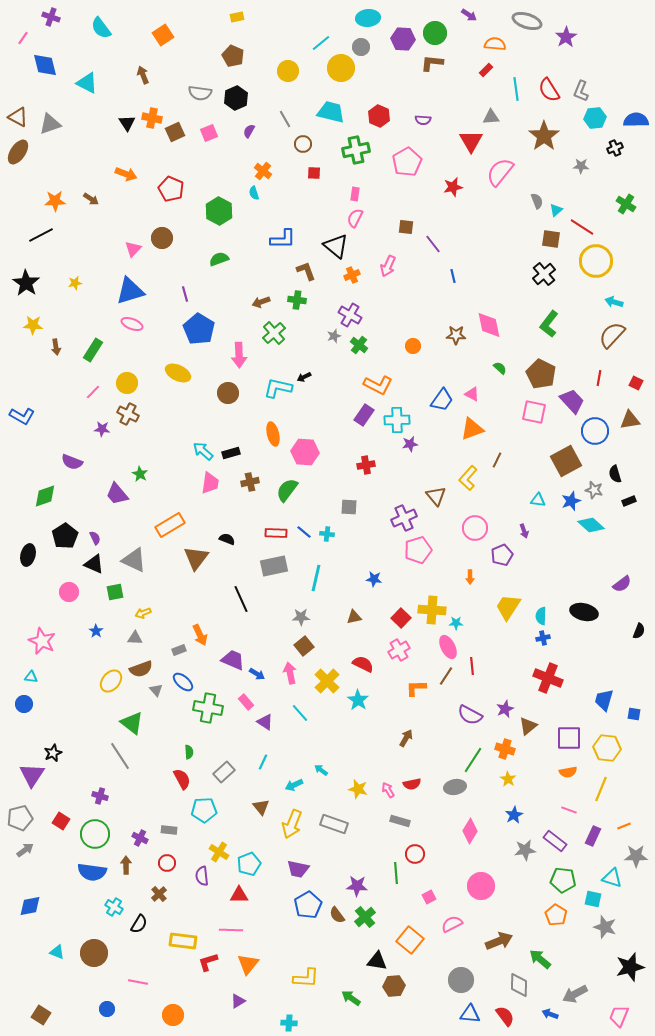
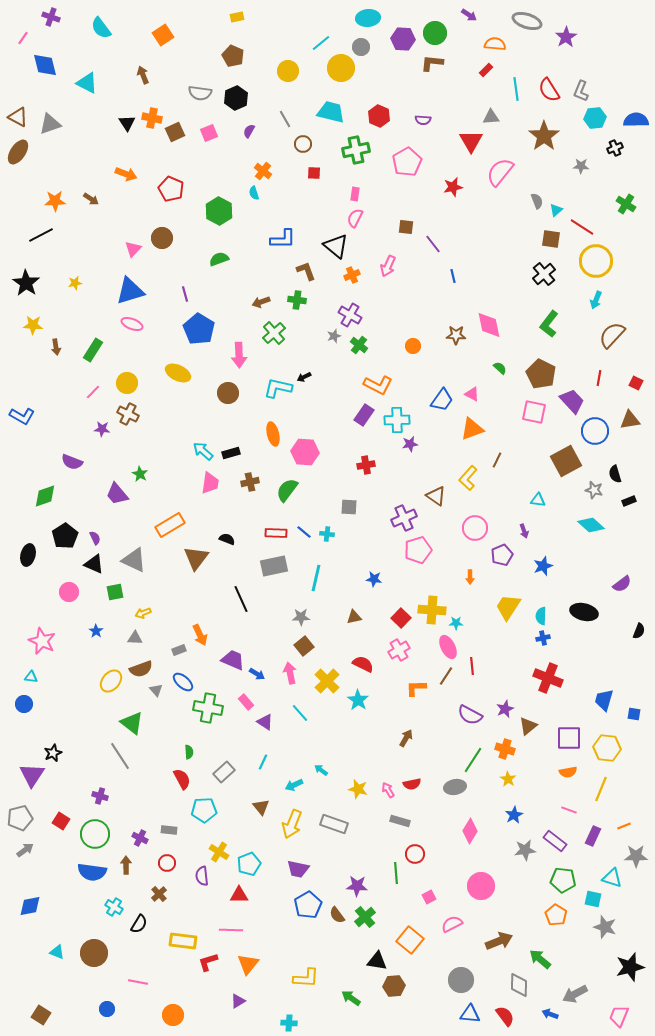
cyan arrow at (614, 302): moved 18 px left, 2 px up; rotated 84 degrees counterclockwise
brown triangle at (436, 496): rotated 15 degrees counterclockwise
blue star at (571, 501): moved 28 px left, 65 px down
